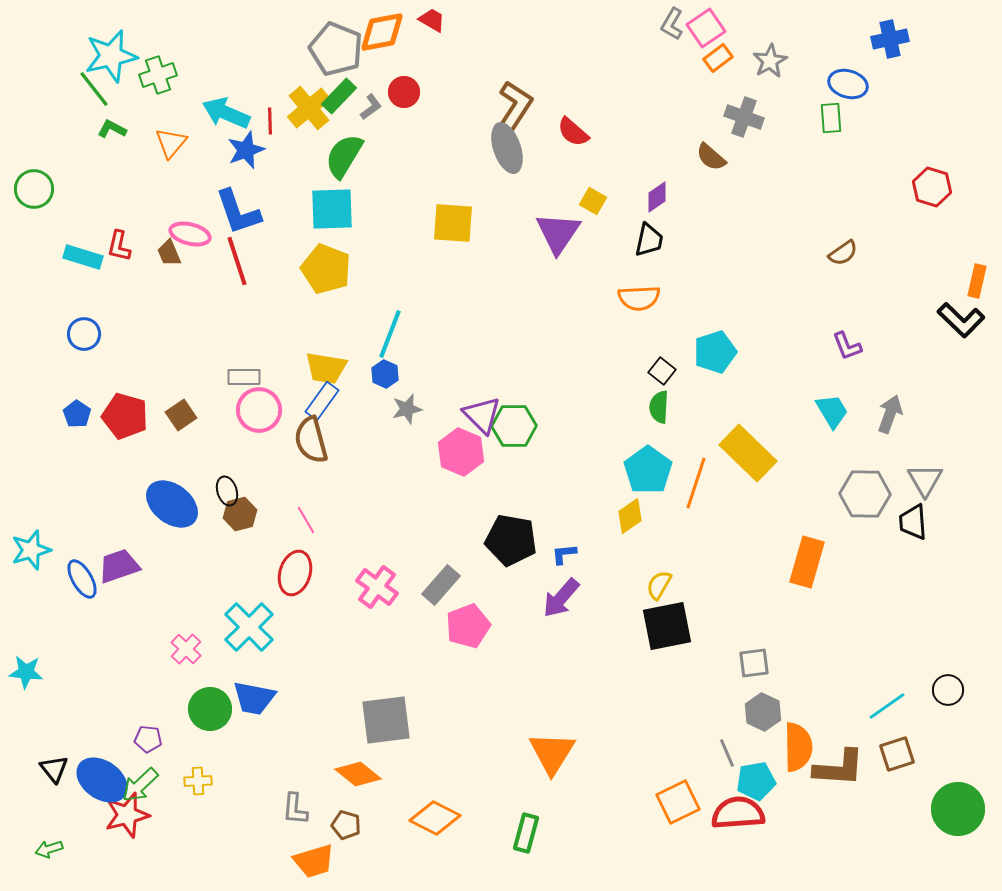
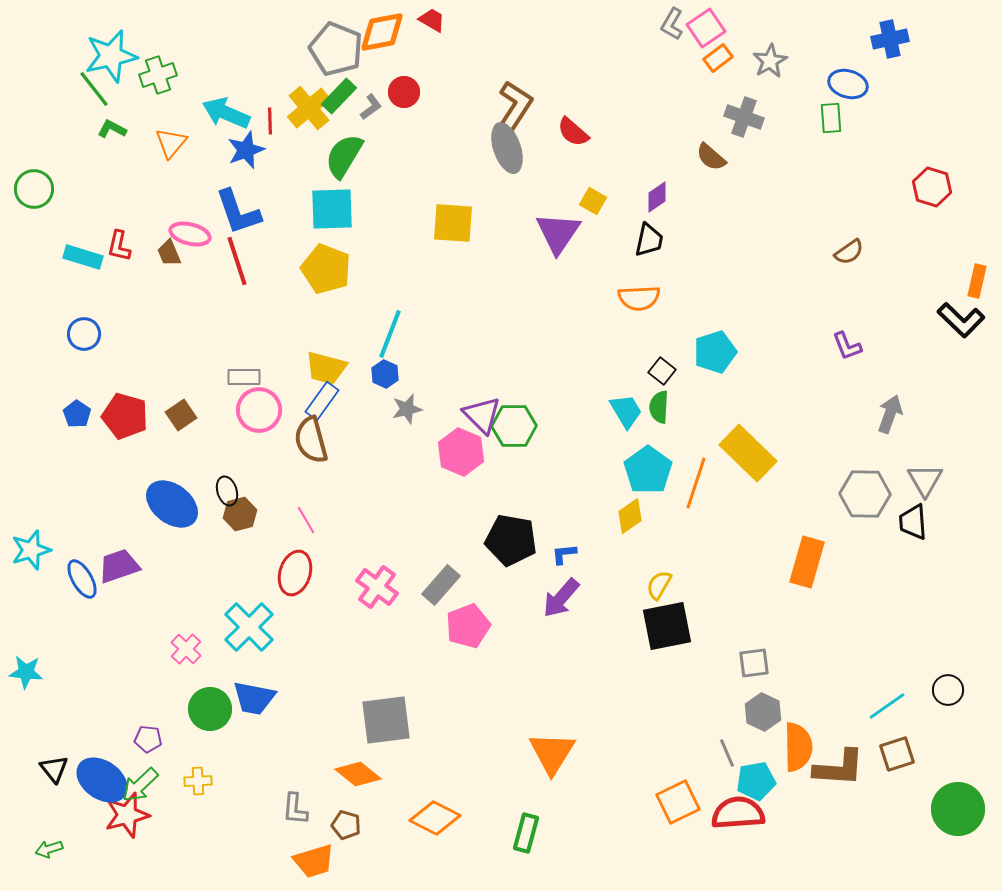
brown semicircle at (843, 253): moved 6 px right, 1 px up
yellow trapezoid at (326, 368): rotated 6 degrees clockwise
cyan trapezoid at (832, 411): moved 206 px left
